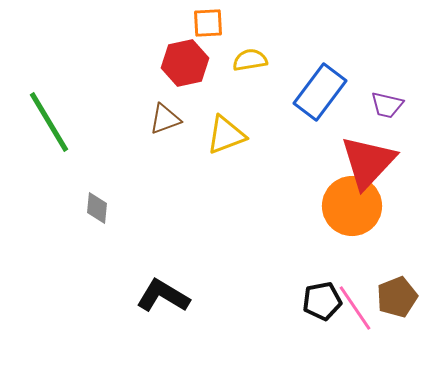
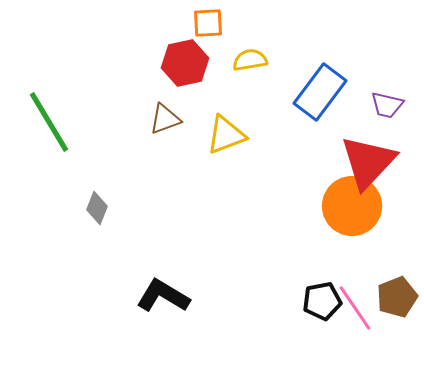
gray diamond: rotated 16 degrees clockwise
